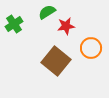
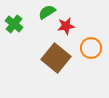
green cross: rotated 18 degrees counterclockwise
brown square: moved 3 px up
